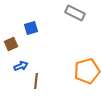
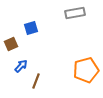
gray rectangle: rotated 36 degrees counterclockwise
blue arrow: rotated 24 degrees counterclockwise
orange pentagon: moved 1 px left, 1 px up
brown line: rotated 14 degrees clockwise
